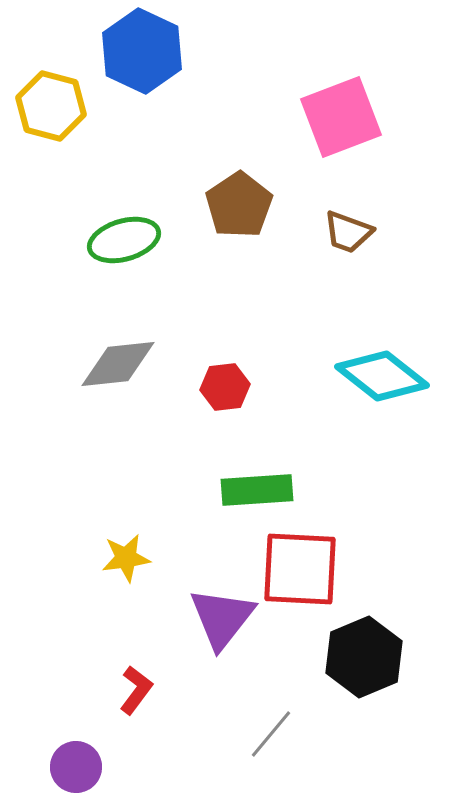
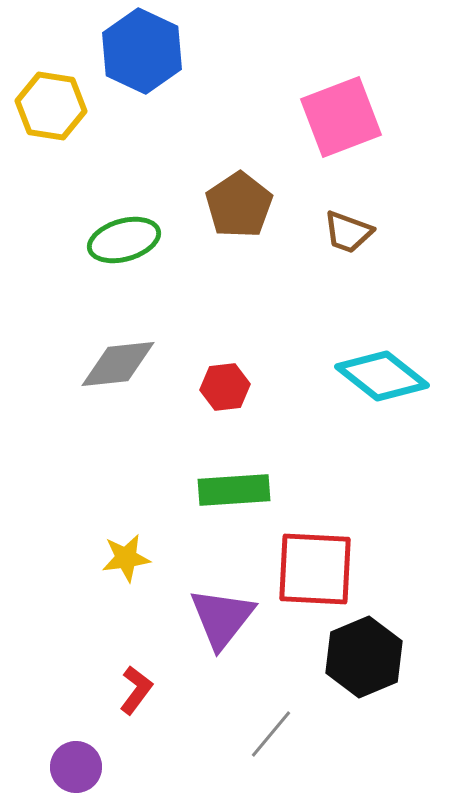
yellow hexagon: rotated 6 degrees counterclockwise
green rectangle: moved 23 px left
red square: moved 15 px right
